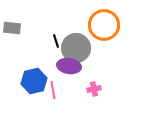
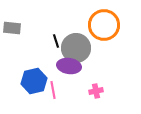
pink cross: moved 2 px right, 2 px down
